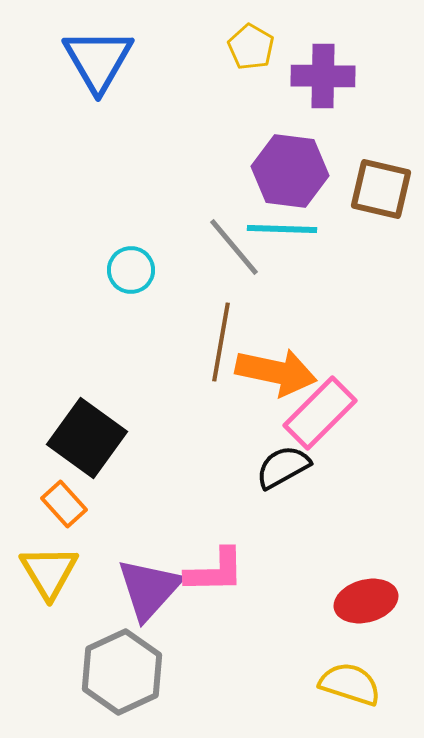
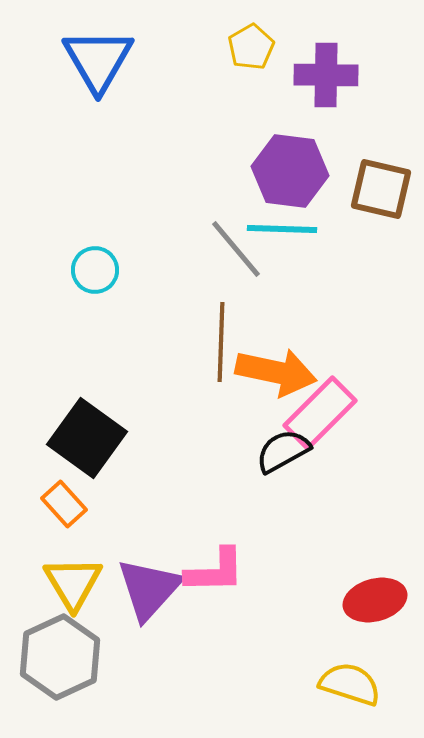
yellow pentagon: rotated 12 degrees clockwise
purple cross: moved 3 px right, 1 px up
gray line: moved 2 px right, 2 px down
cyan circle: moved 36 px left
brown line: rotated 8 degrees counterclockwise
black semicircle: moved 16 px up
yellow triangle: moved 24 px right, 11 px down
red ellipse: moved 9 px right, 1 px up
gray hexagon: moved 62 px left, 15 px up
